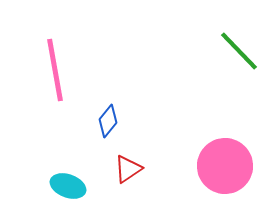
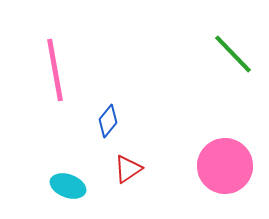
green line: moved 6 px left, 3 px down
